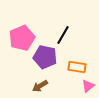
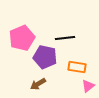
black line: moved 2 px right, 3 px down; rotated 54 degrees clockwise
brown arrow: moved 2 px left, 2 px up
